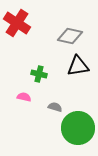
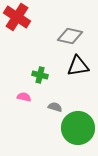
red cross: moved 6 px up
green cross: moved 1 px right, 1 px down
